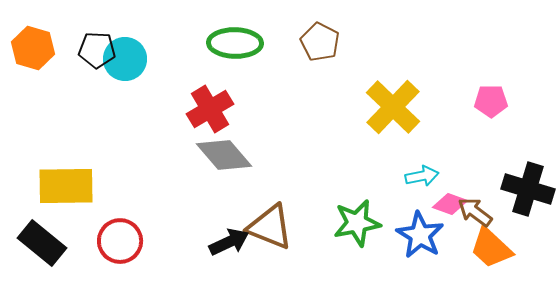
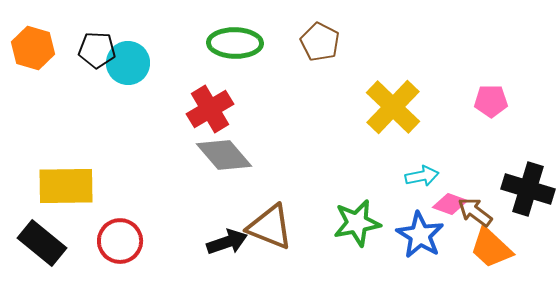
cyan circle: moved 3 px right, 4 px down
black arrow: moved 2 px left; rotated 6 degrees clockwise
